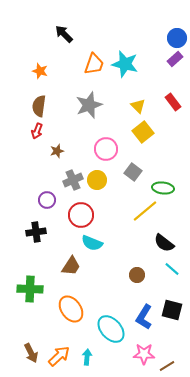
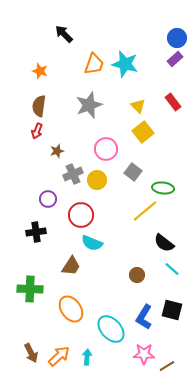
gray cross: moved 6 px up
purple circle: moved 1 px right, 1 px up
